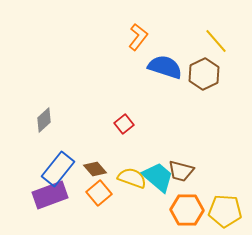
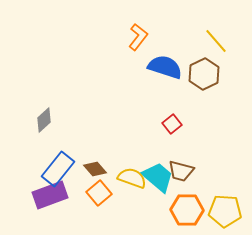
red square: moved 48 px right
